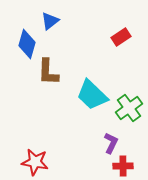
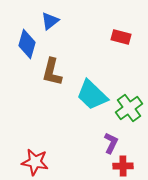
red rectangle: rotated 48 degrees clockwise
brown L-shape: moved 4 px right; rotated 12 degrees clockwise
